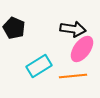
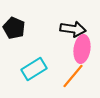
pink ellipse: rotated 28 degrees counterclockwise
cyan rectangle: moved 5 px left, 3 px down
orange line: rotated 44 degrees counterclockwise
